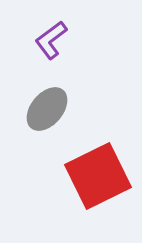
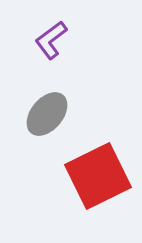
gray ellipse: moved 5 px down
